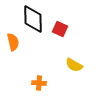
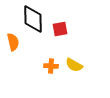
red square: rotated 35 degrees counterclockwise
orange cross: moved 12 px right, 17 px up
